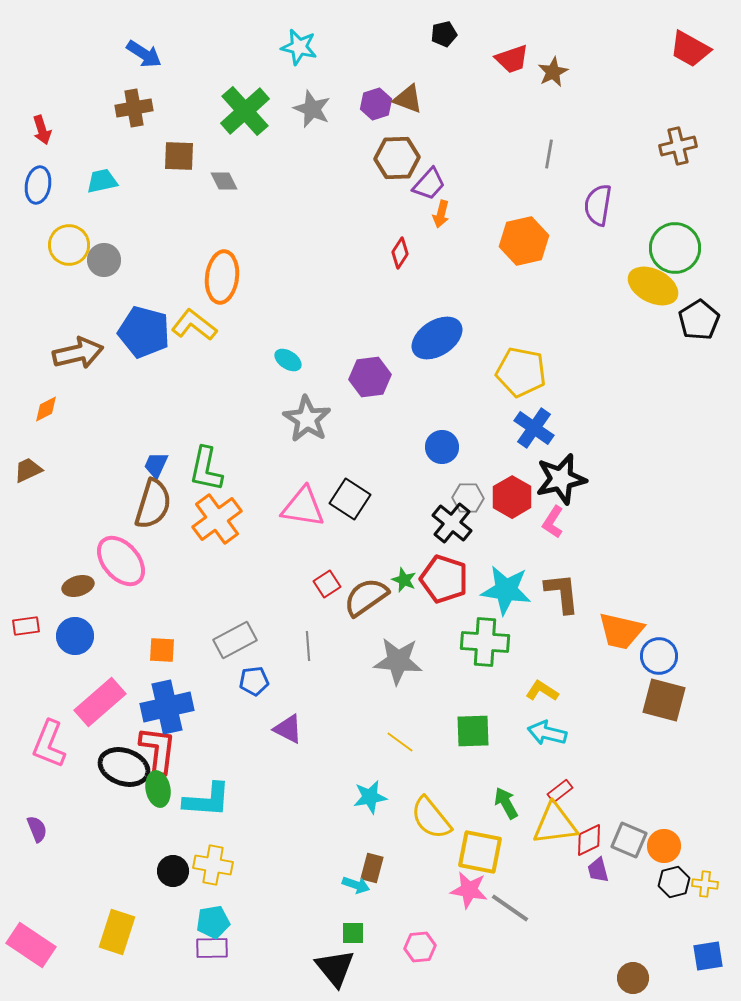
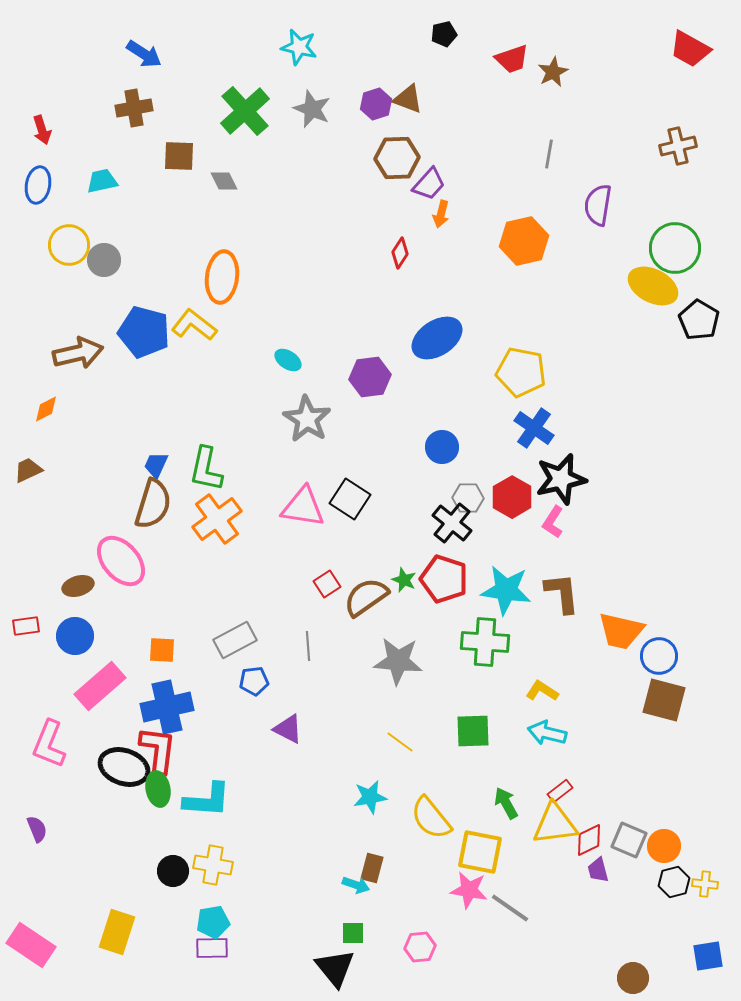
black pentagon at (699, 320): rotated 9 degrees counterclockwise
pink rectangle at (100, 702): moved 16 px up
